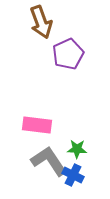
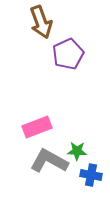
pink rectangle: moved 2 px down; rotated 28 degrees counterclockwise
green star: moved 2 px down
gray L-shape: rotated 27 degrees counterclockwise
blue cross: moved 18 px right; rotated 15 degrees counterclockwise
